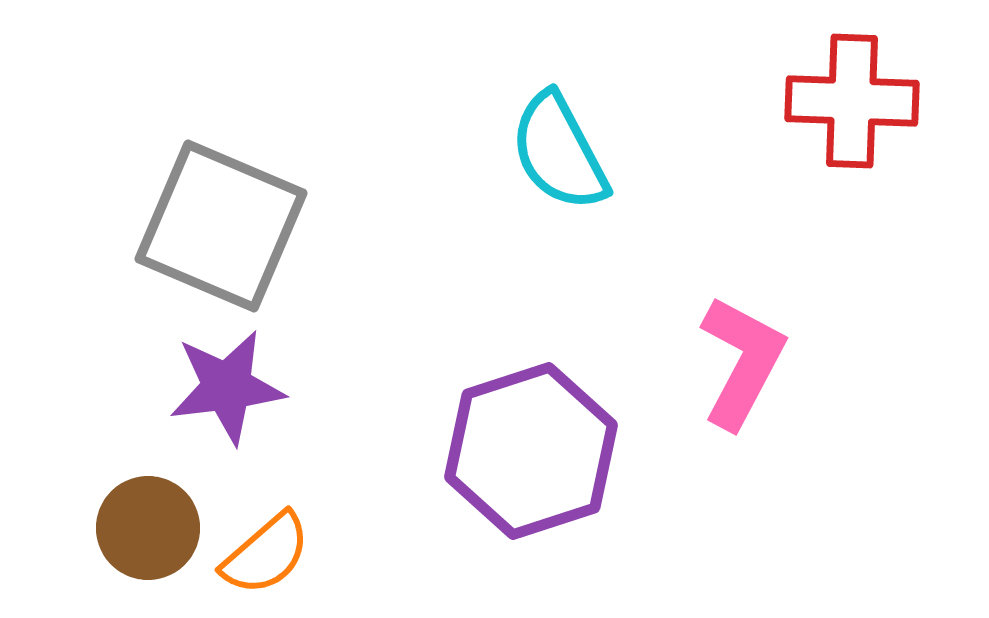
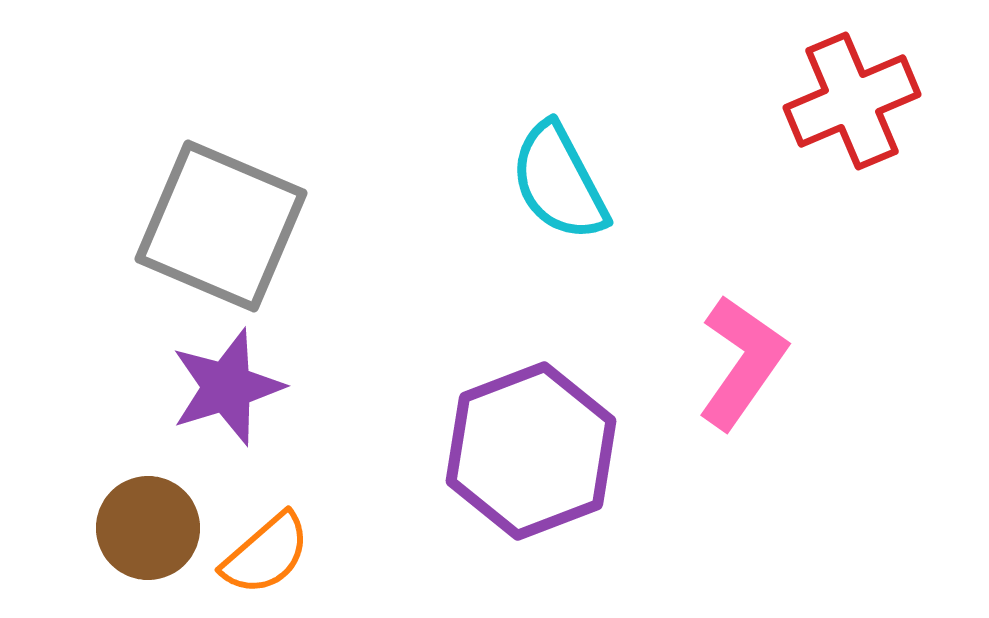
red cross: rotated 25 degrees counterclockwise
cyan semicircle: moved 30 px down
pink L-shape: rotated 7 degrees clockwise
purple star: rotated 10 degrees counterclockwise
purple hexagon: rotated 3 degrees counterclockwise
